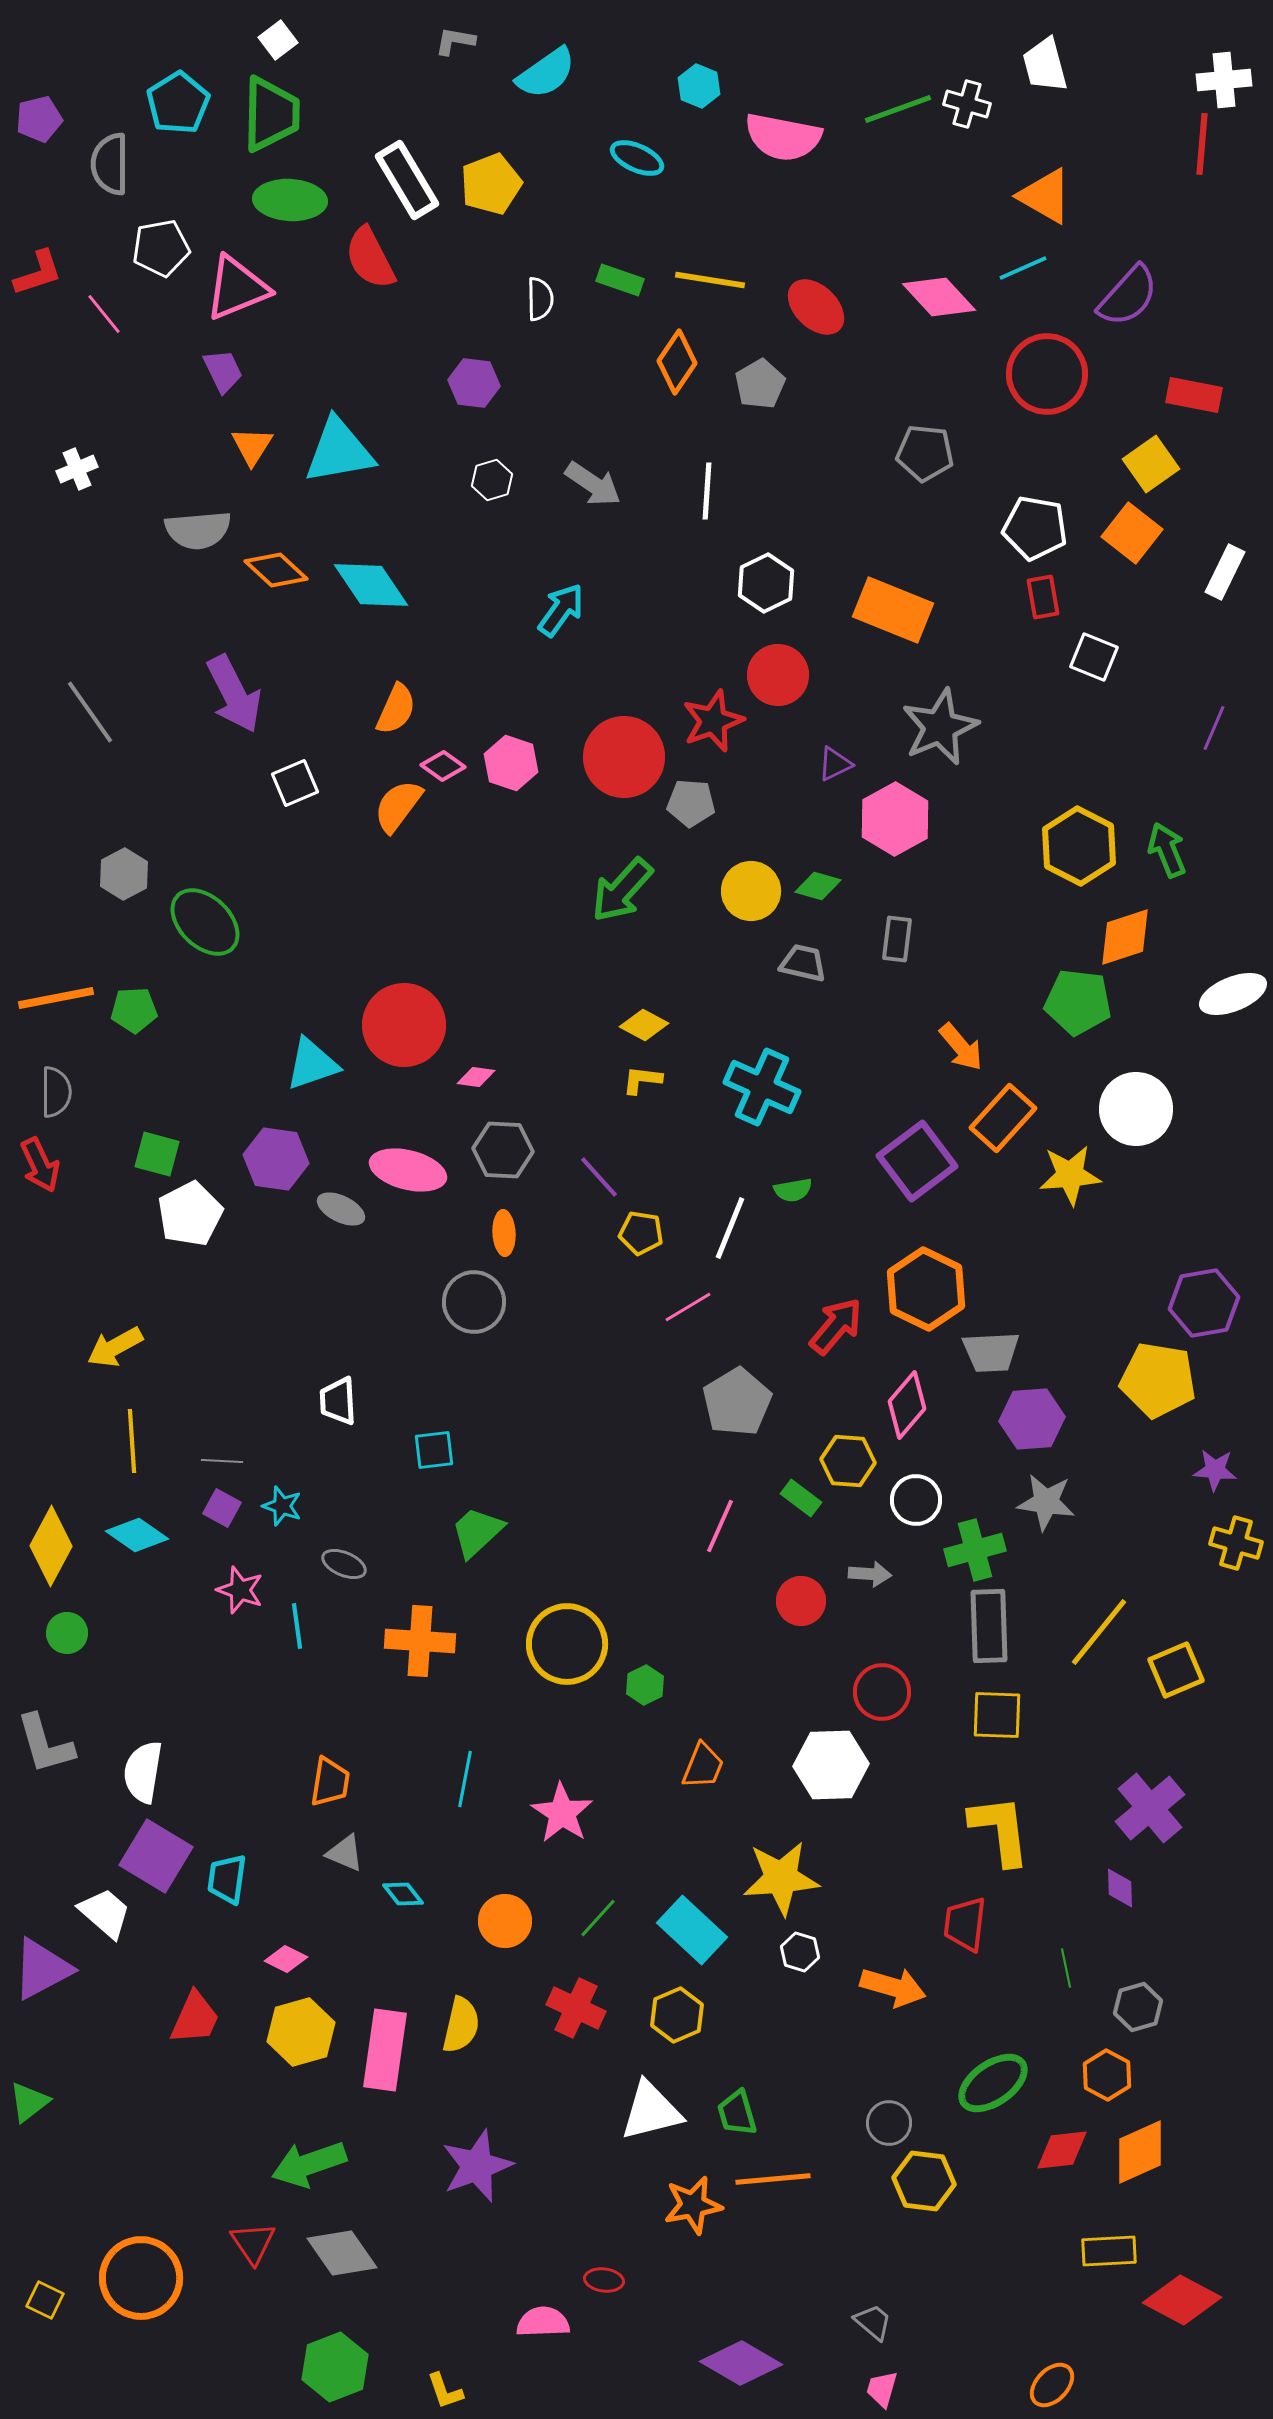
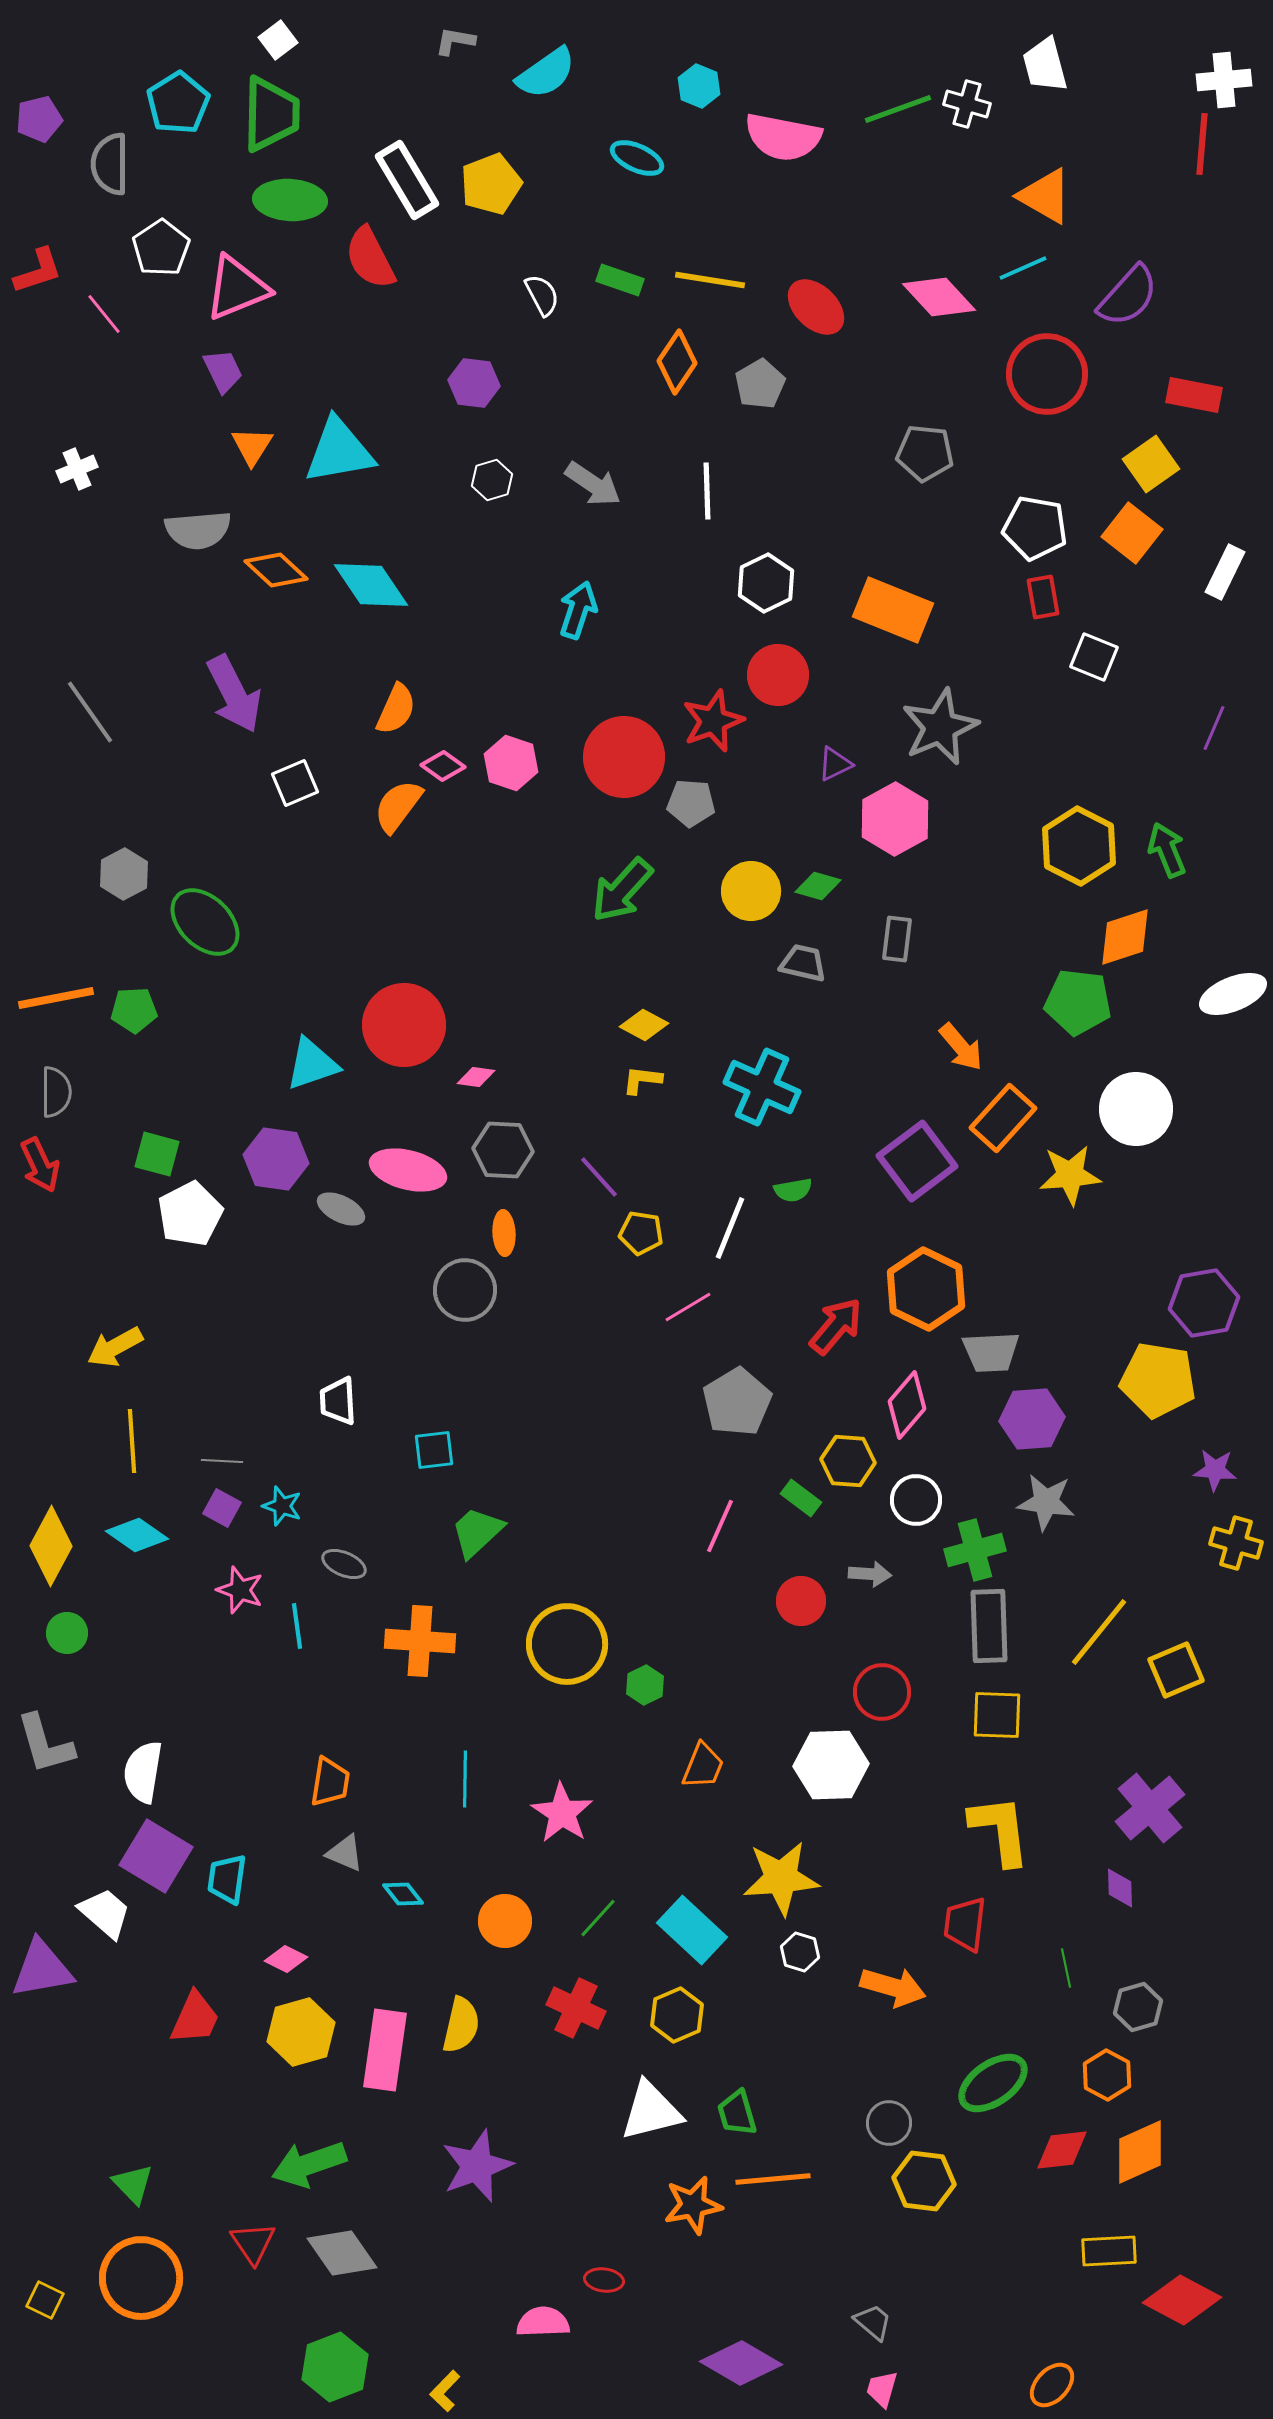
white pentagon at (161, 248): rotated 24 degrees counterclockwise
red L-shape at (38, 273): moved 2 px up
white semicircle at (540, 299): moved 2 px right, 4 px up; rotated 27 degrees counterclockwise
white line at (707, 491): rotated 6 degrees counterclockwise
cyan arrow at (561, 610): moved 17 px right; rotated 18 degrees counterclockwise
gray circle at (474, 1302): moved 9 px left, 12 px up
cyan line at (465, 1779): rotated 10 degrees counterclockwise
purple triangle at (42, 1969): rotated 18 degrees clockwise
green triangle at (29, 2102): moved 104 px right, 82 px down; rotated 36 degrees counterclockwise
yellow L-shape at (445, 2391): rotated 63 degrees clockwise
